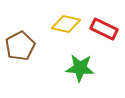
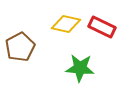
red rectangle: moved 2 px left, 2 px up
brown pentagon: moved 1 px down
